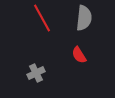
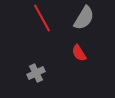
gray semicircle: rotated 25 degrees clockwise
red semicircle: moved 2 px up
